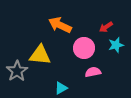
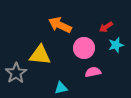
gray star: moved 1 px left, 2 px down
cyan triangle: rotated 16 degrees clockwise
